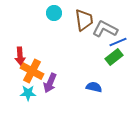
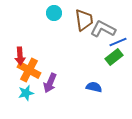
gray L-shape: moved 2 px left
orange cross: moved 3 px left, 1 px up
cyan star: moved 2 px left; rotated 14 degrees counterclockwise
